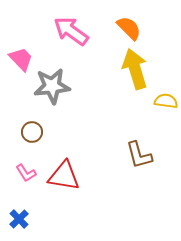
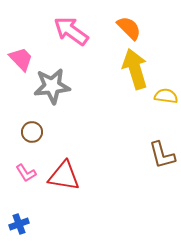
yellow semicircle: moved 5 px up
brown L-shape: moved 23 px right
blue cross: moved 5 px down; rotated 24 degrees clockwise
